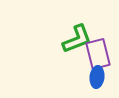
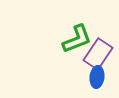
purple rectangle: rotated 48 degrees clockwise
